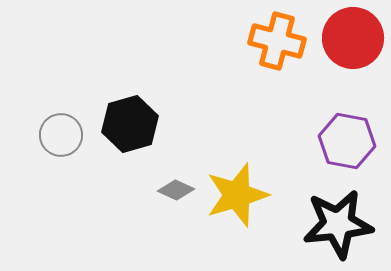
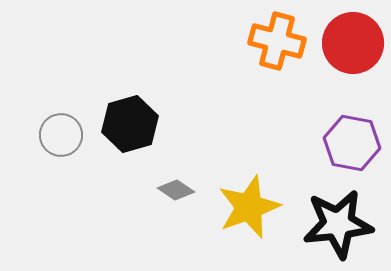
red circle: moved 5 px down
purple hexagon: moved 5 px right, 2 px down
gray diamond: rotated 9 degrees clockwise
yellow star: moved 12 px right, 12 px down; rotated 4 degrees counterclockwise
